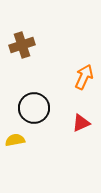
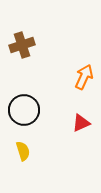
black circle: moved 10 px left, 2 px down
yellow semicircle: moved 8 px right, 11 px down; rotated 84 degrees clockwise
